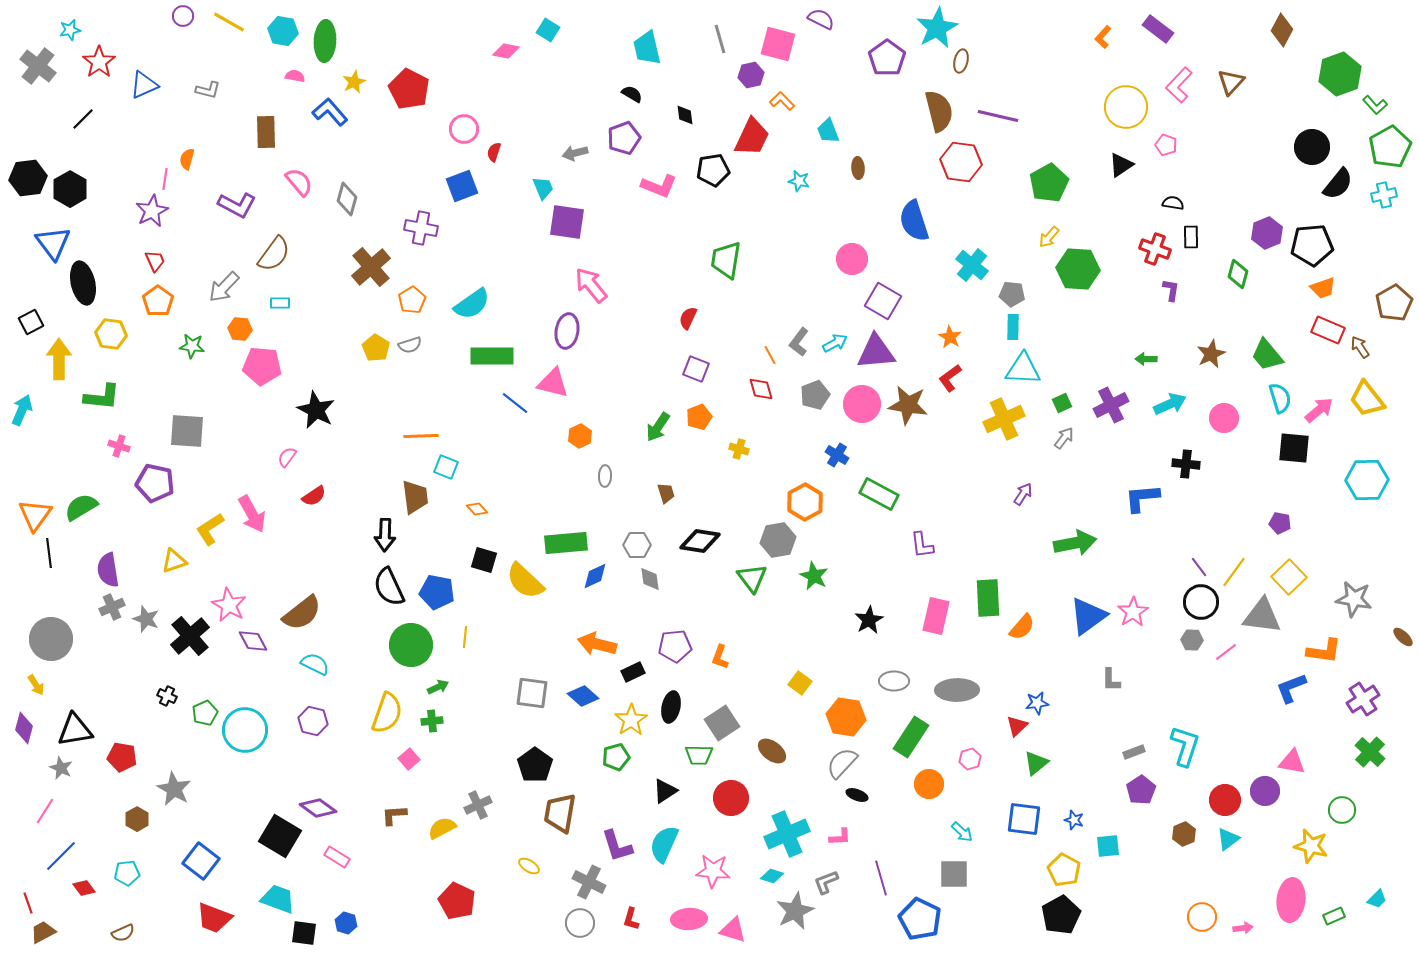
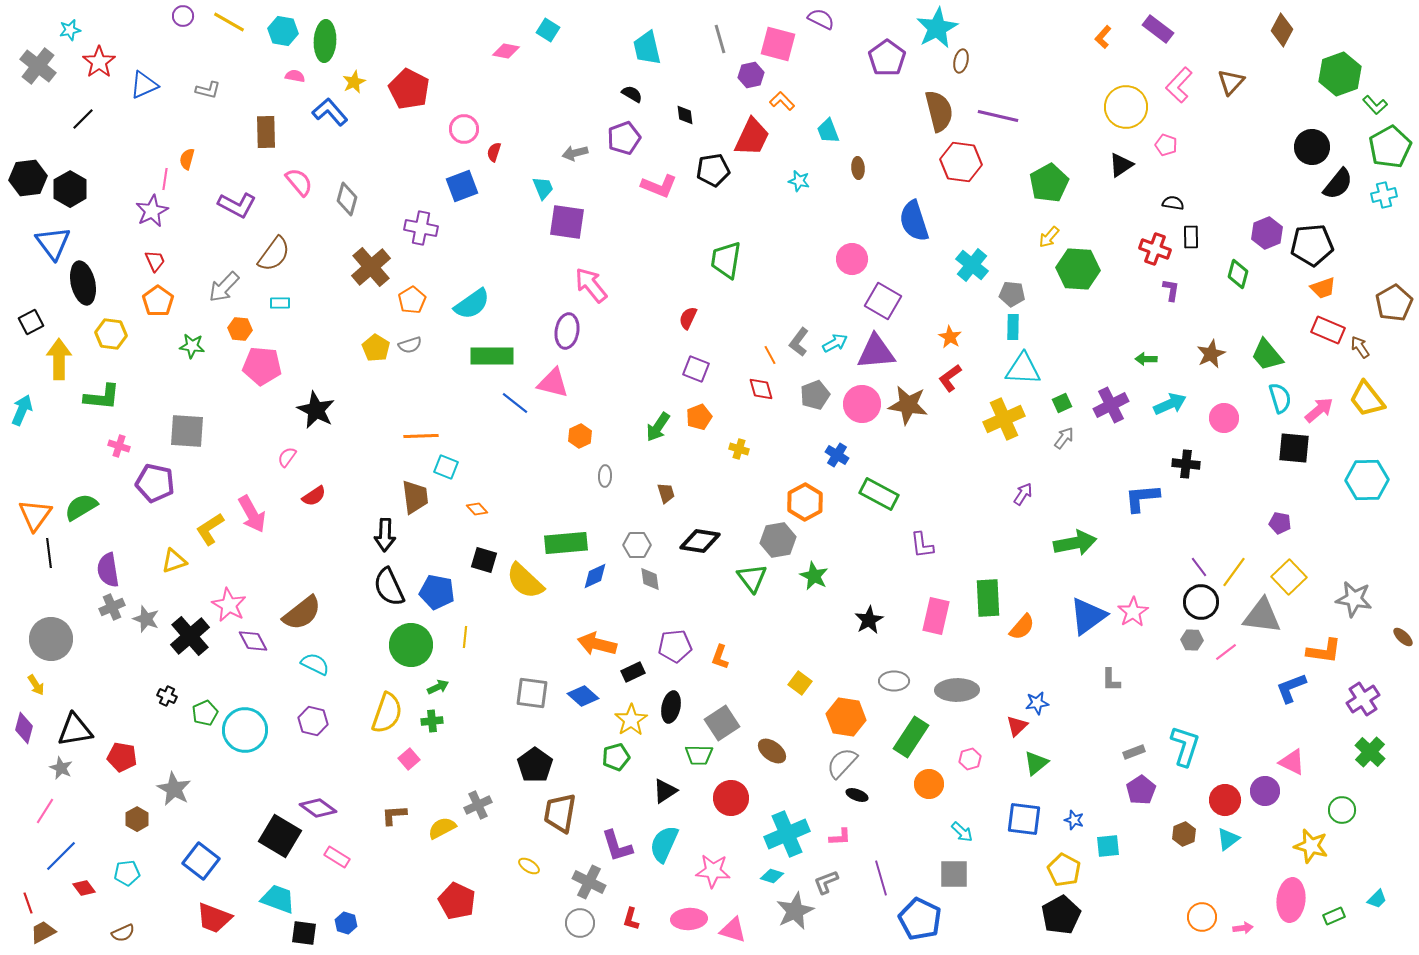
pink triangle at (1292, 762): rotated 16 degrees clockwise
